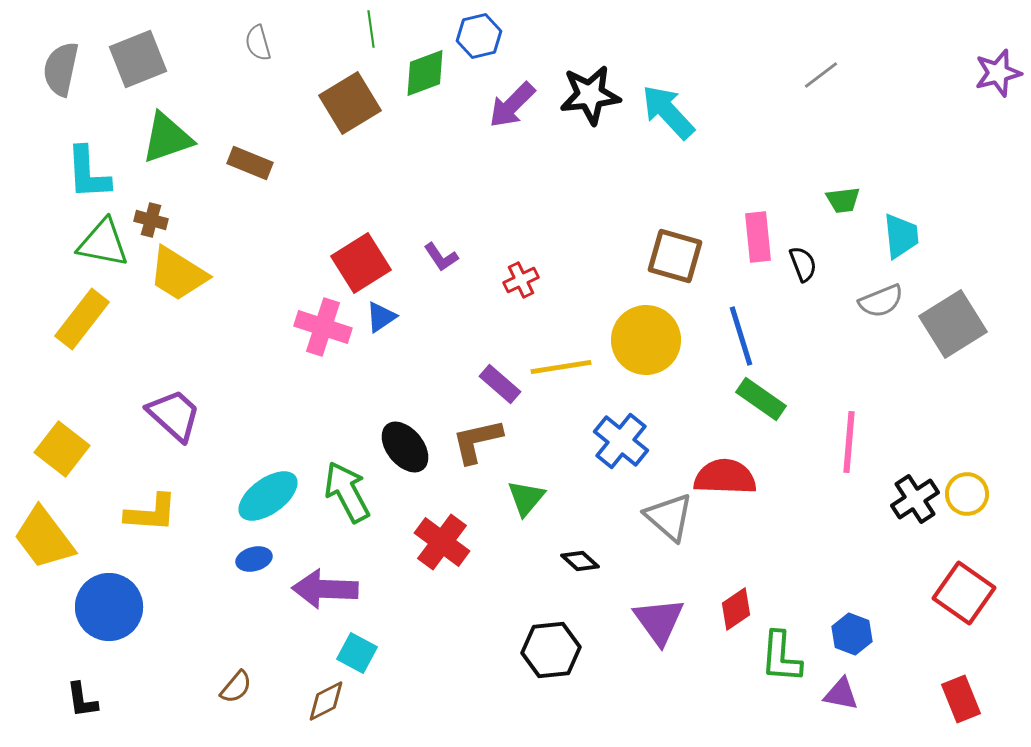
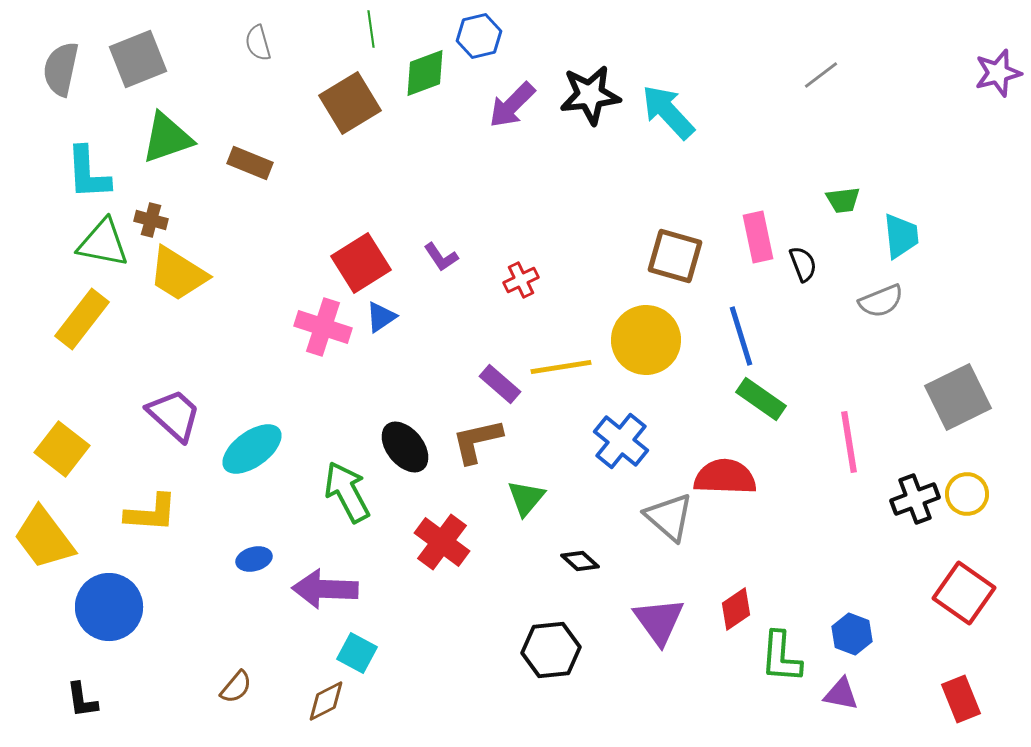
pink rectangle at (758, 237): rotated 6 degrees counterclockwise
gray square at (953, 324): moved 5 px right, 73 px down; rotated 6 degrees clockwise
pink line at (849, 442): rotated 14 degrees counterclockwise
cyan ellipse at (268, 496): moved 16 px left, 47 px up
black cross at (915, 499): rotated 12 degrees clockwise
